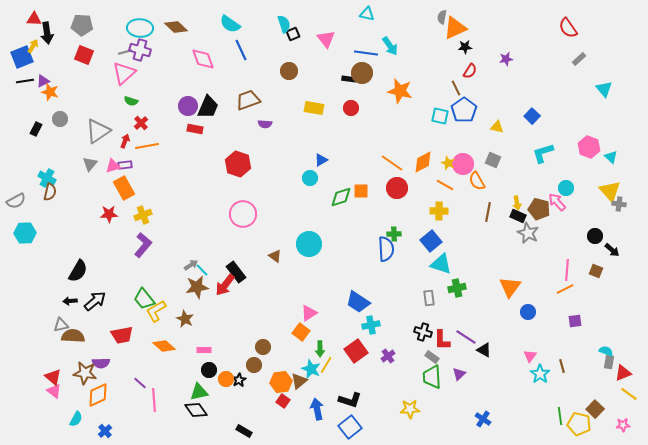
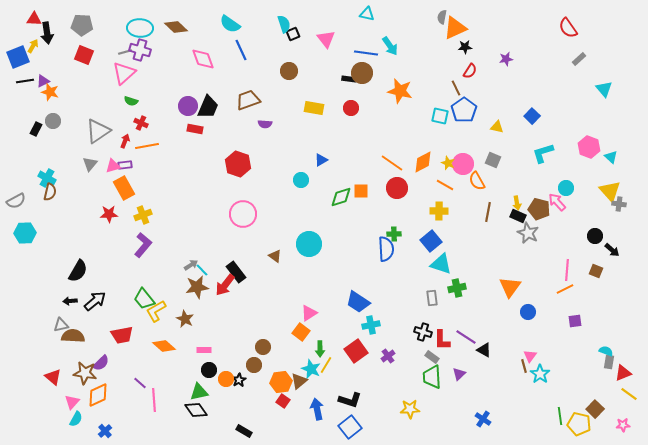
blue square at (22, 57): moved 4 px left
gray circle at (60, 119): moved 7 px left, 2 px down
red cross at (141, 123): rotated 24 degrees counterclockwise
cyan circle at (310, 178): moved 9 px left, 2 px down
gray rectangle at (429, 298): moved 3 px right
purple semicircle at (101, 363): rotated 42 degrees counterclockwise
brown line at (562, 366): moved 38 px left
pink triangle at (54, 391): moved 18 px right, 11 px down; rotated 35 degrees clockwise
